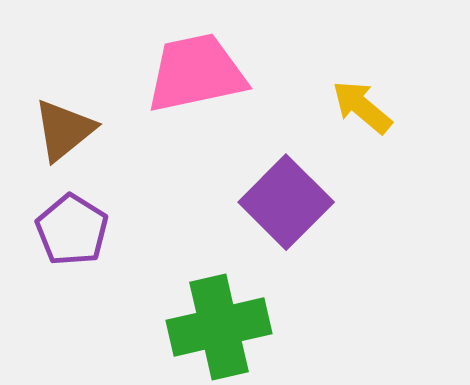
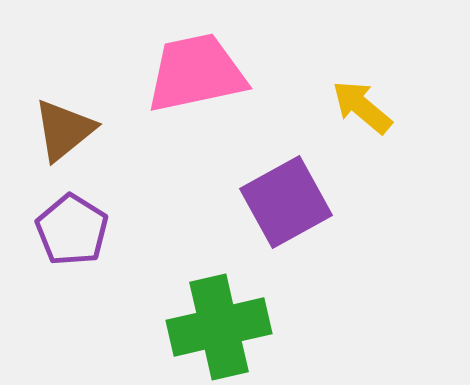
purple square: rotated 16 degrees clockwise
